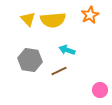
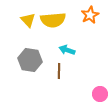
yellow triangle: moved 1 px down
brown line: rotated 63 degrees counterclockwise
pink circle: moved 4 px down
